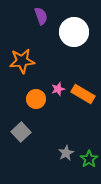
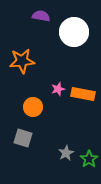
purple semicircle: rotated 60 degrees counterclockwise
orange rectangle: rotated 20 degrees counterclockwise
orange circle: moved 3 px left, 8 px down
gray square: moved 2 px right, 6 px down; rotated 30 degrees counterclockwise
